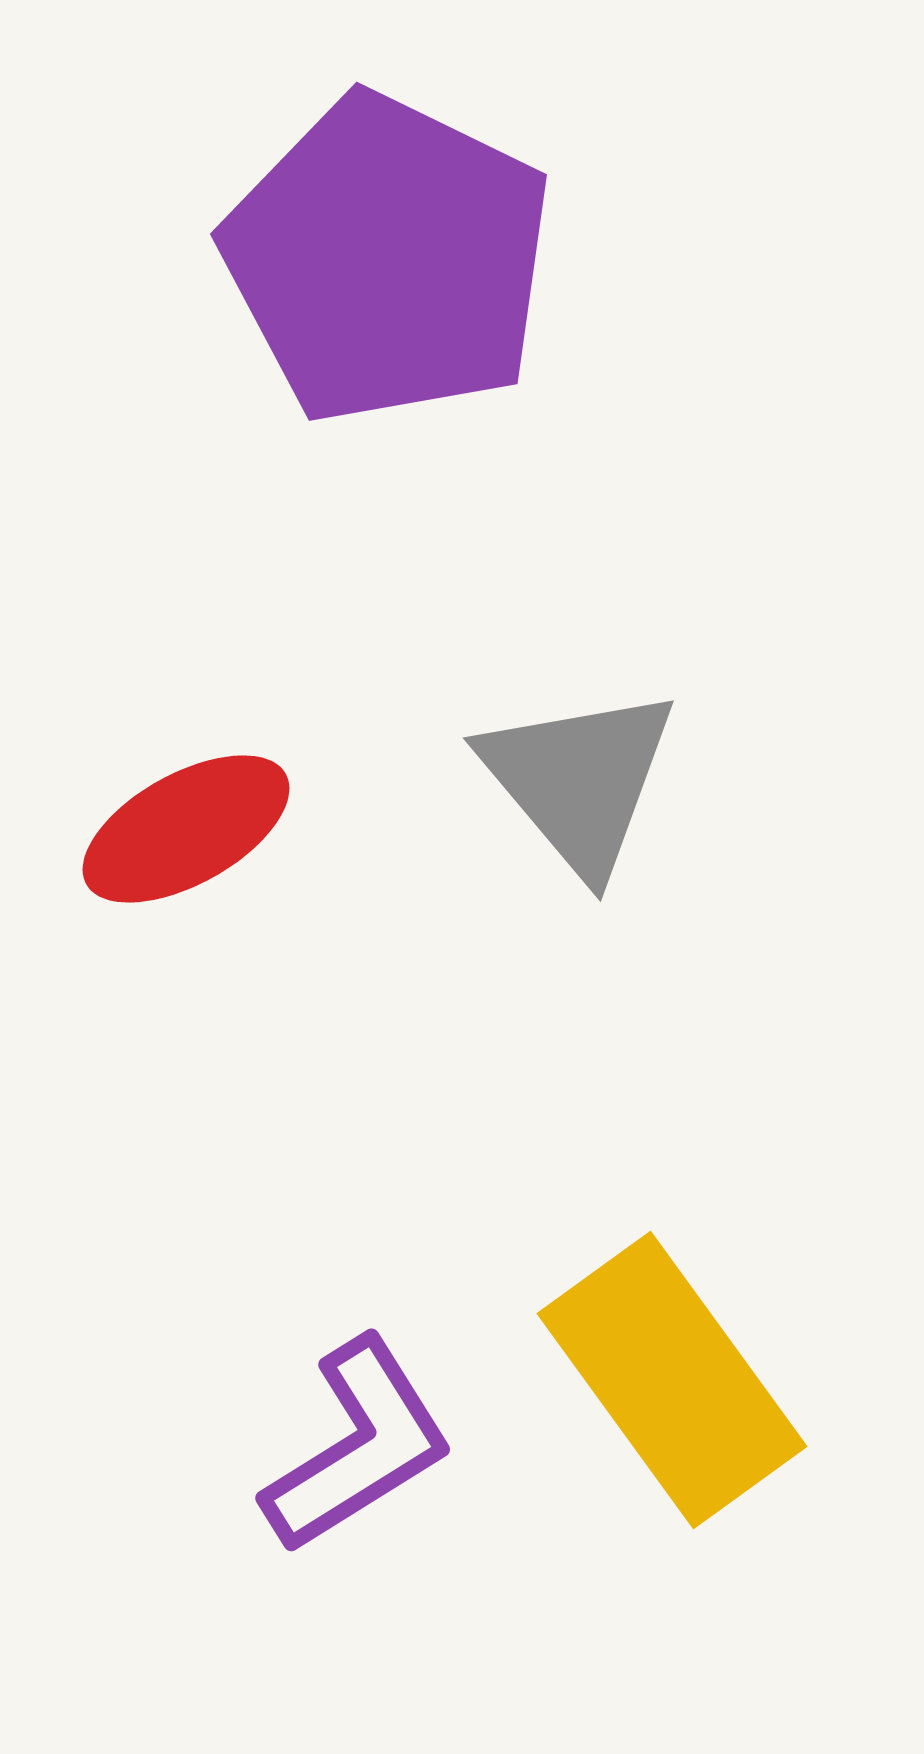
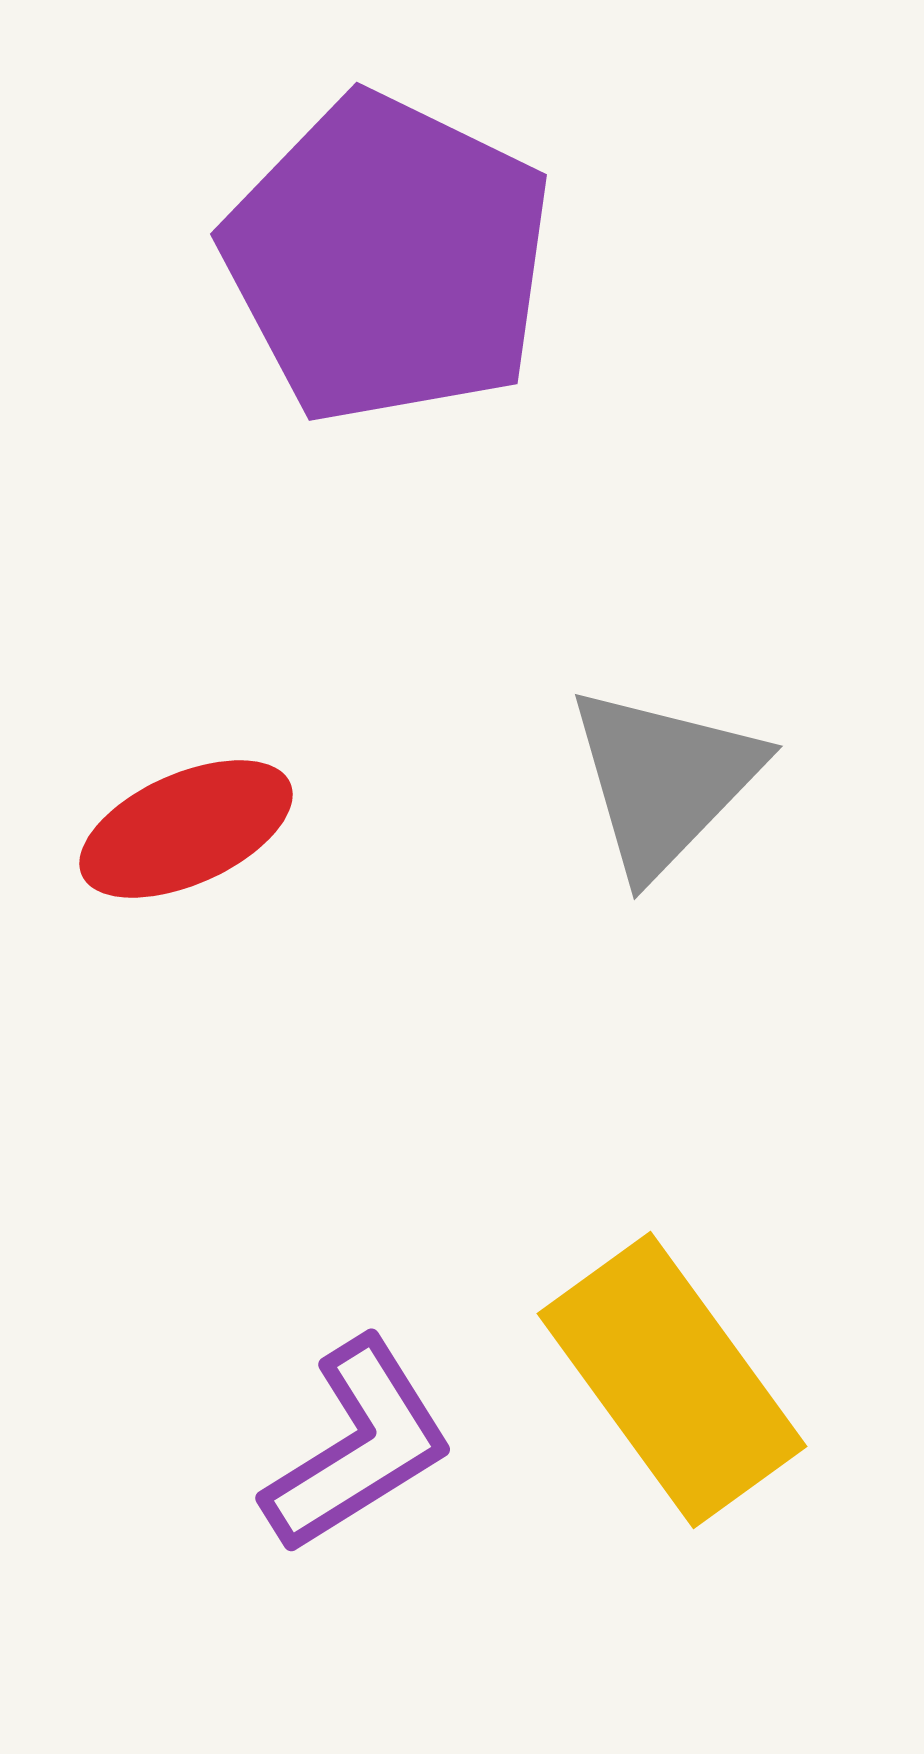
gray triangle: moved 85 px right; rotated 24 degrees clockwise
red ellipse: rotated 5 degrees clockwise
